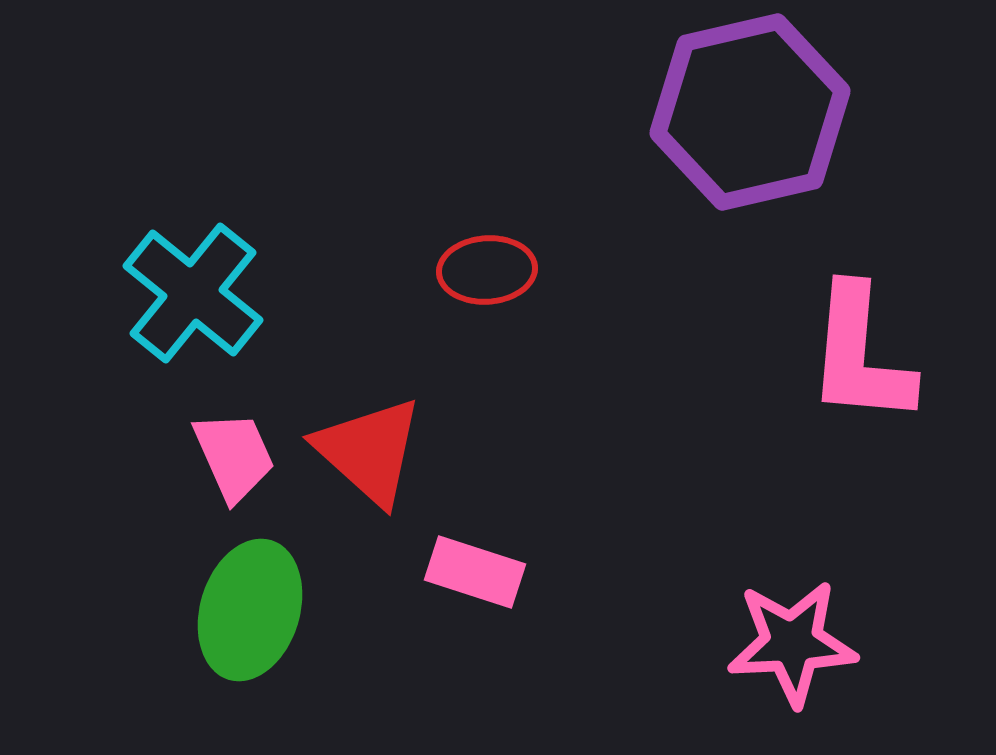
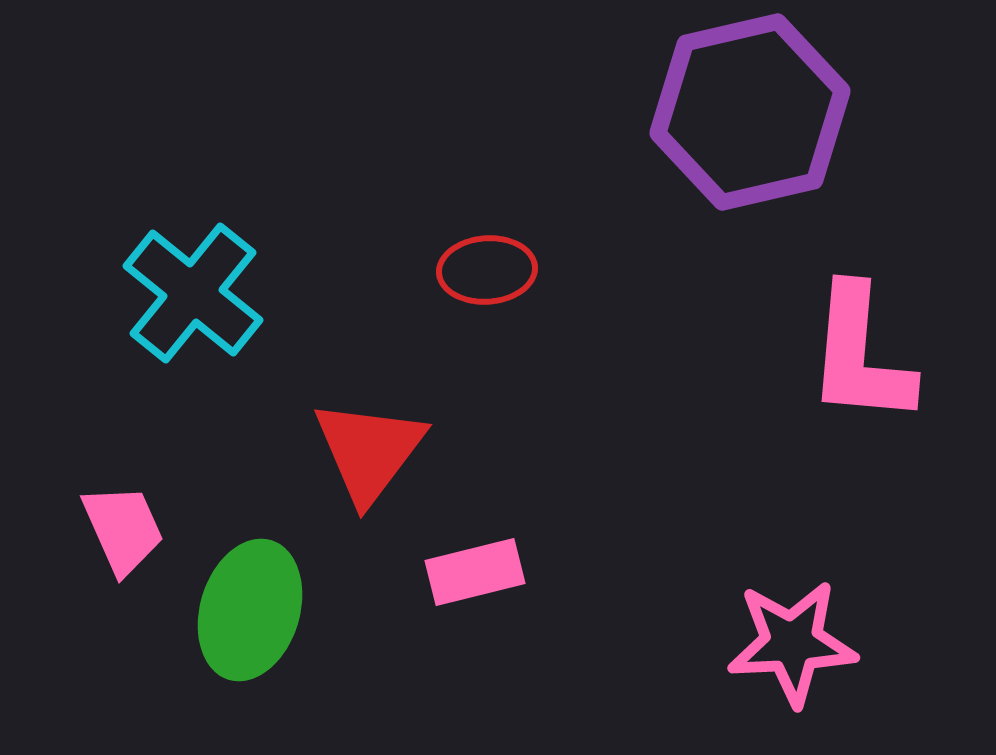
red triangle: rotated 25 degrees clockwise
pink trapezoid: moved 111 px left, 73 px down
pink rectangle: rotated 32 degrees counterclockwise
